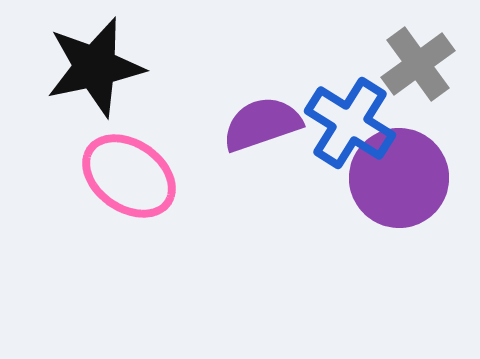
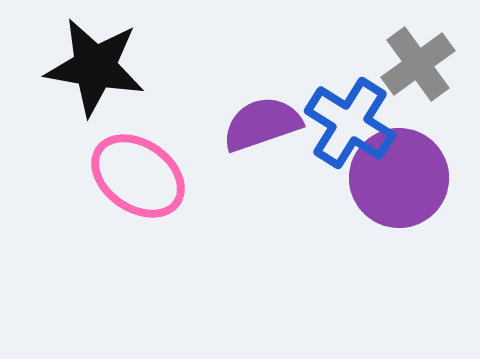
black star: rotated 22 degrees clockwise
pink ellipse: moved 9 px right
